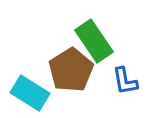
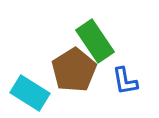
green rectangle: moved 1 px right
brown pentagon: moved 3 px right
